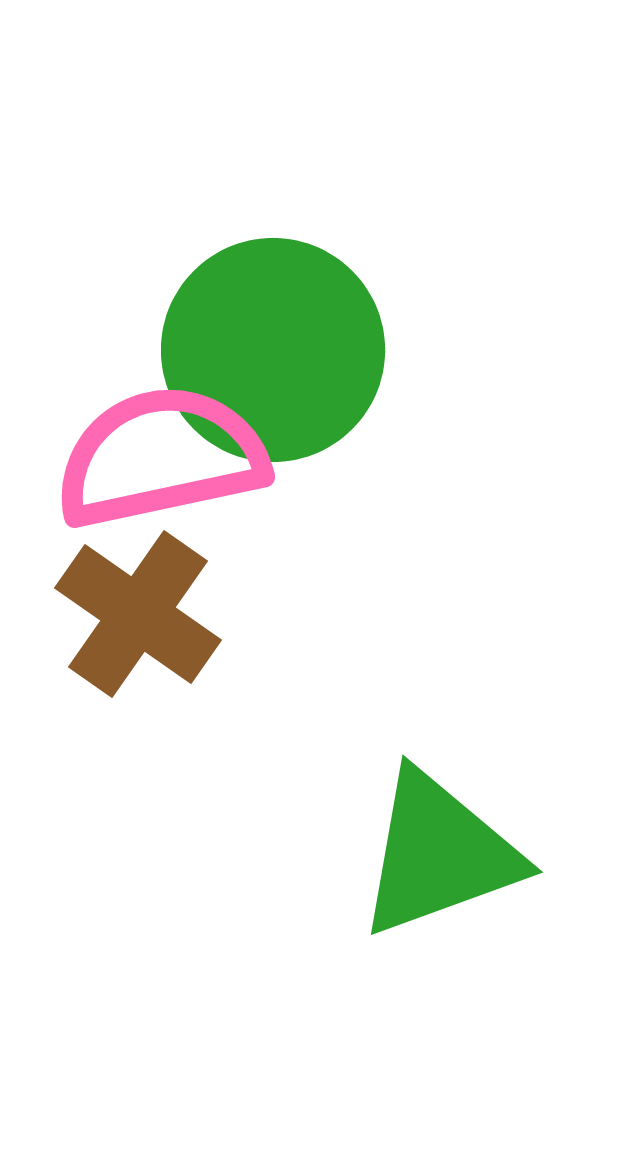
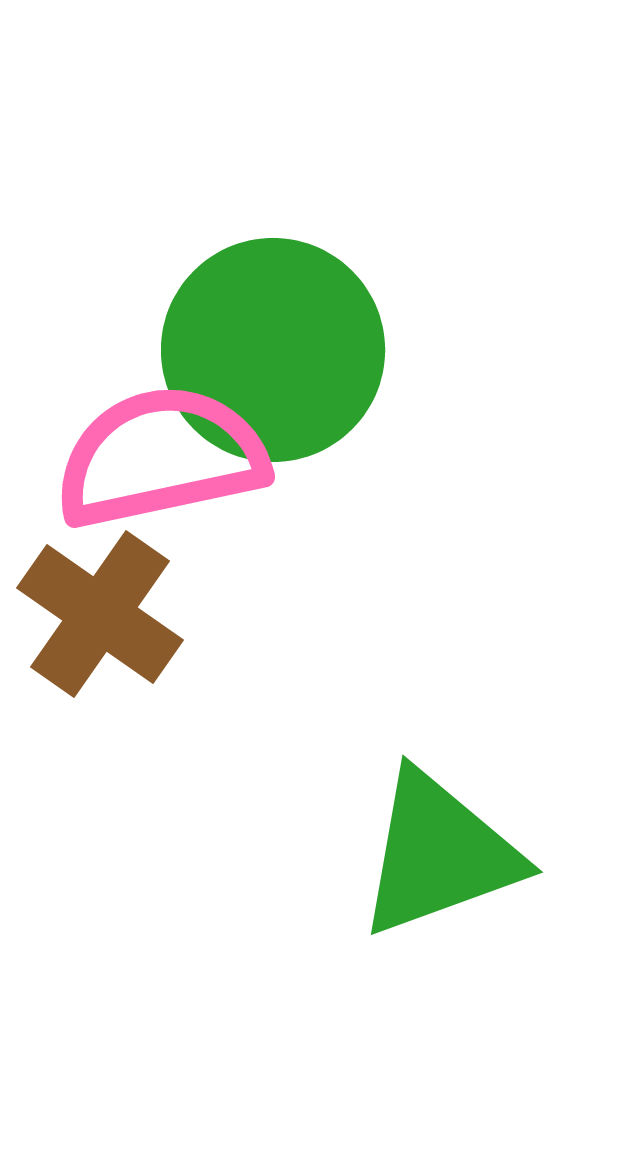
brown cross: moved 38 px left
